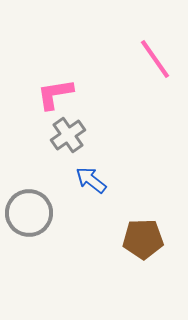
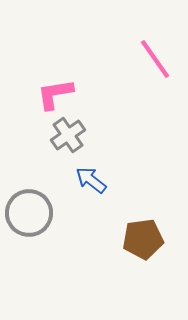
brown pentagon: rotated 6 degrees counterclockwise
